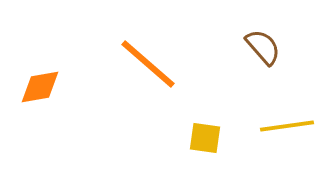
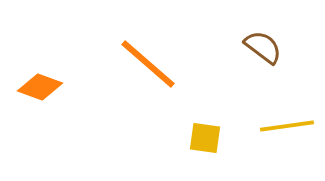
brown semicircle: rotated 12 degrees counterclockwise
orange diamond: rotated 30 degrees clockwise
